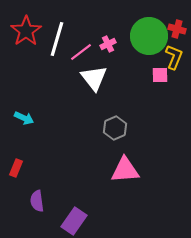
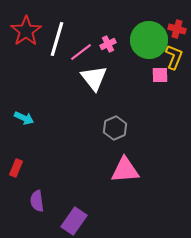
green circle: moved 4 px down
